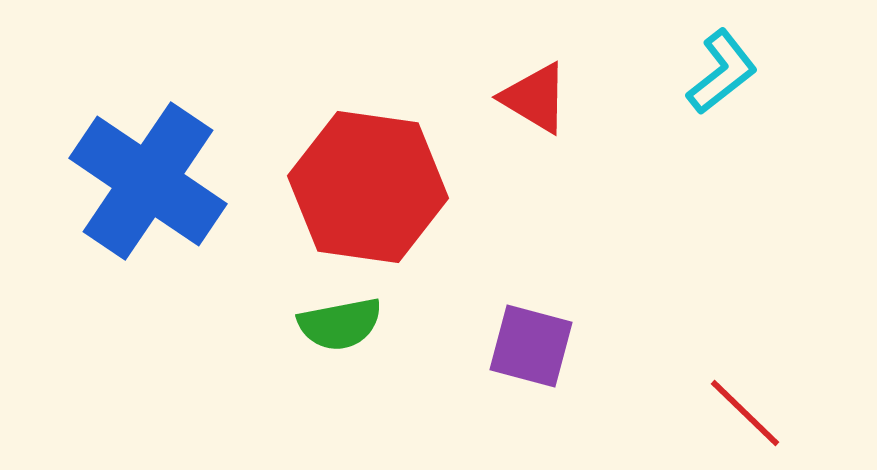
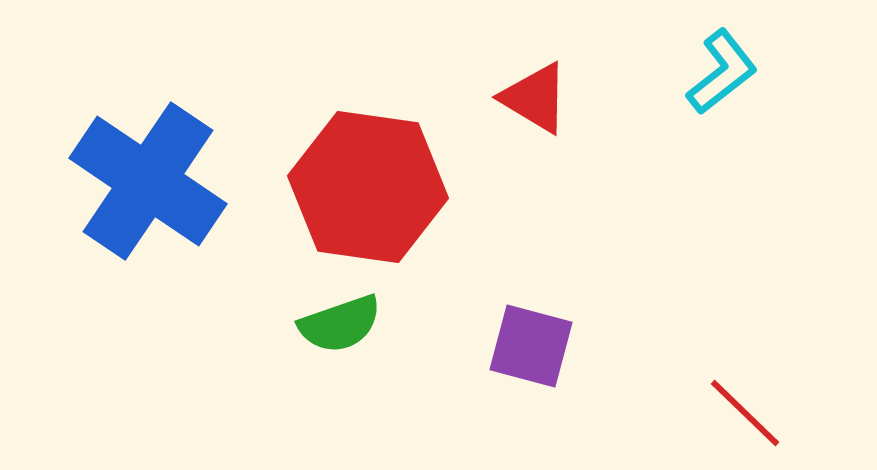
green semicircle: rotated 8 degrees counterclockwise
